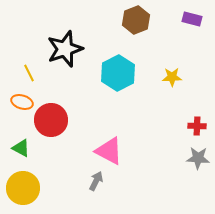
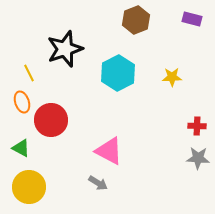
orange ellipse: rotated 55 degrees clockwise
gray arrow: moved 2 px right, 2 px down; rotated 96 degrees clockwise
yellow circle: moved 6 px right, 1 px up
